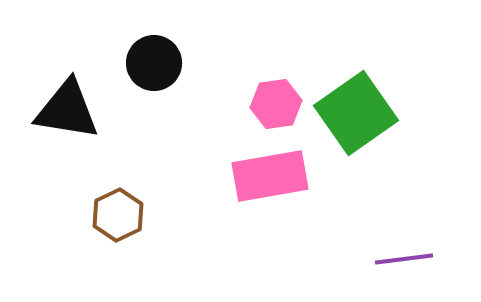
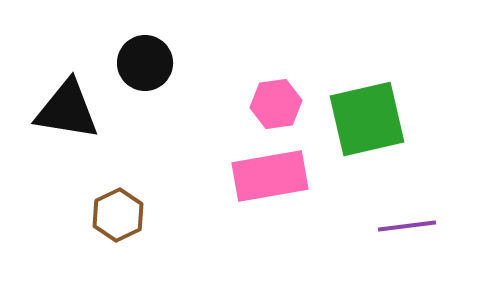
black circle: moved 9 px left
green square: moved 11 px right, 6 px down; rotated 22 degrees clockwise
purple line: moved 3 px right, 33 px up
